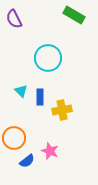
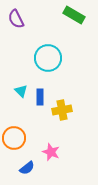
purple semicircle: moved 2 px right
pink star: moved 1 px right, 1 px down
blue semicircle: moved 7 px down
